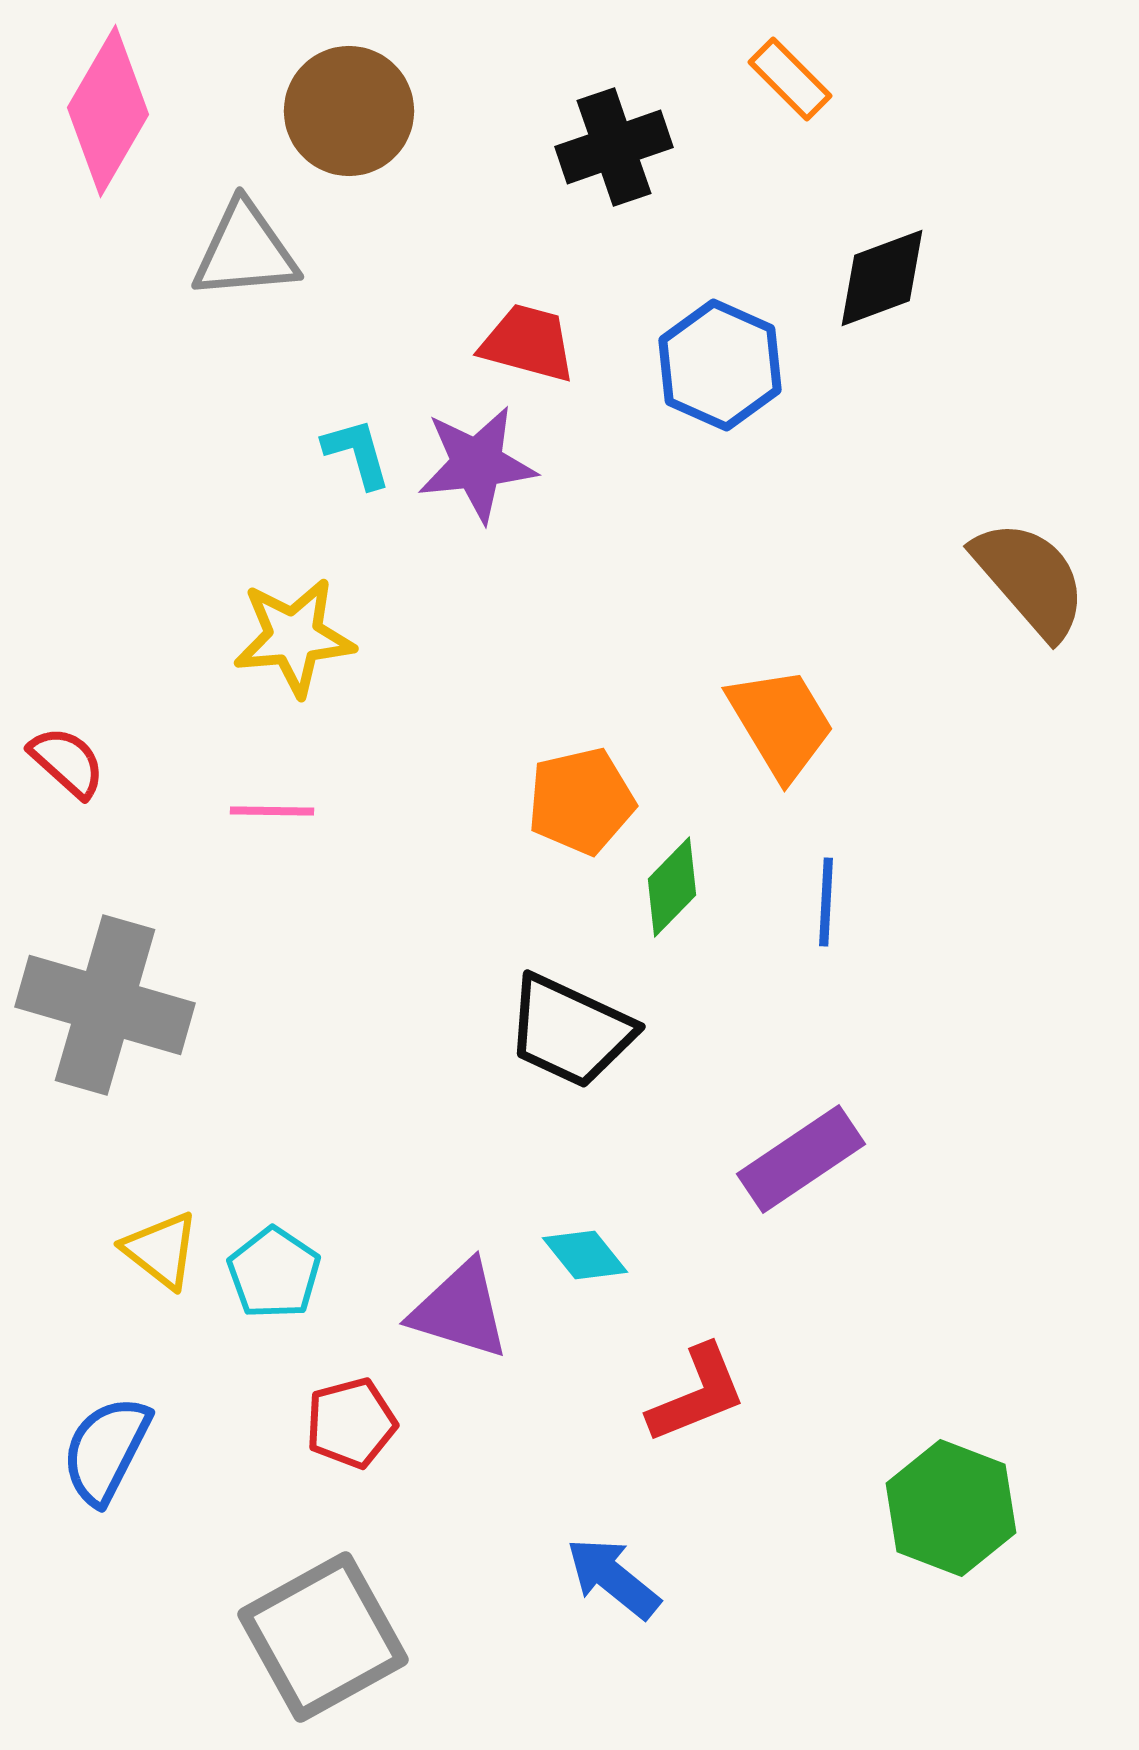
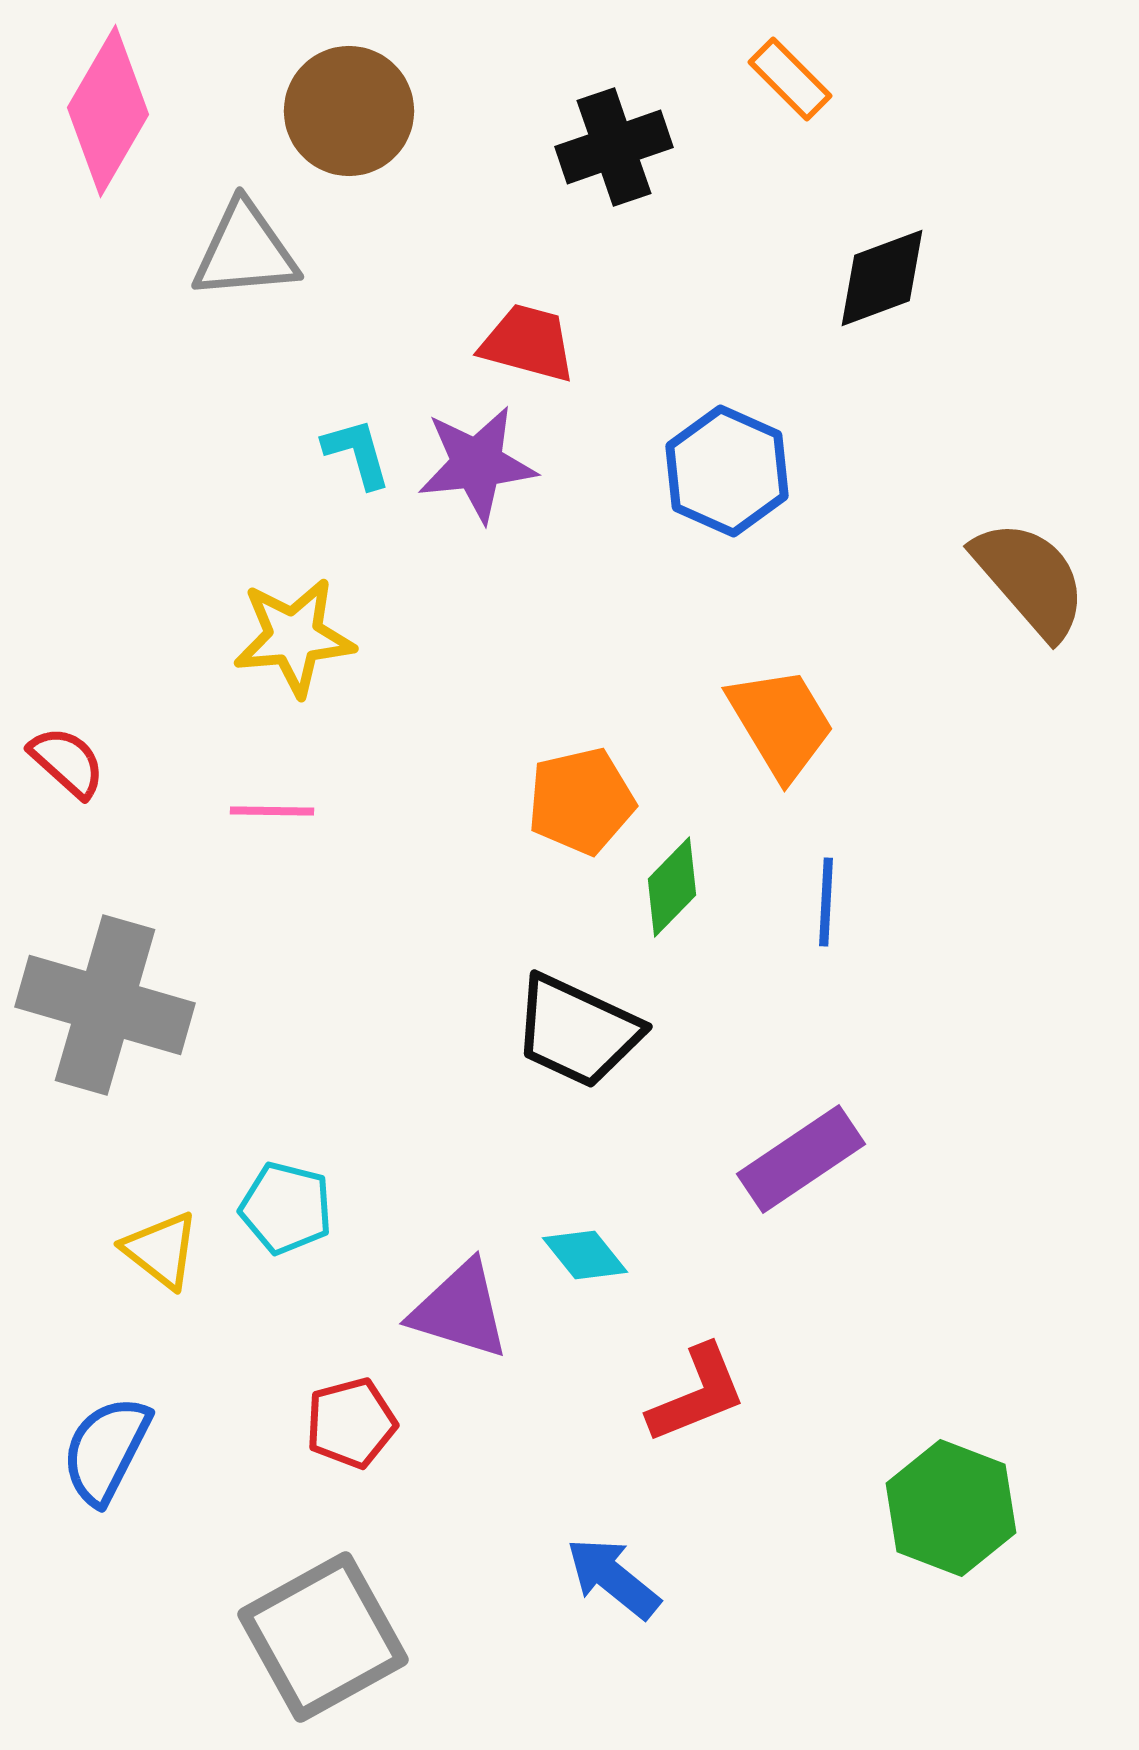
blue hexagon: moved 7 px right, 106 px down
black trapezoid: moved 7 px right
cyan pentagon: moved 12 px right, 65 px up; rotated 20 degrees counterclockwise
